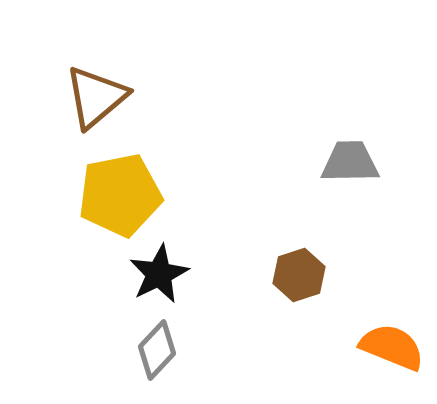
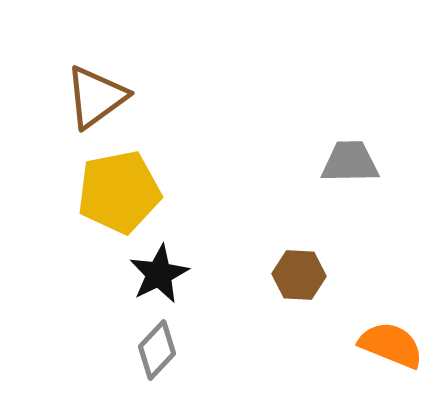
brown triangle: rotated 4 degrees clockwise
yellow pentagon: moved 1 px left, 3 px up
brown hexagon: rotated 21 degrees clockwise
orange semicircle: moved 1 px left, 2 px up
